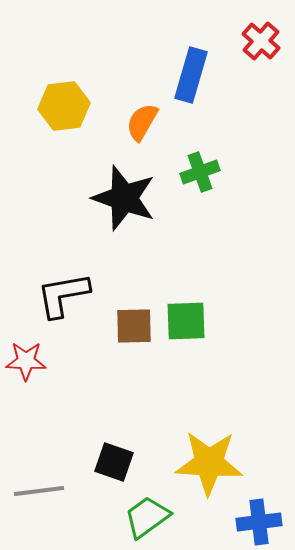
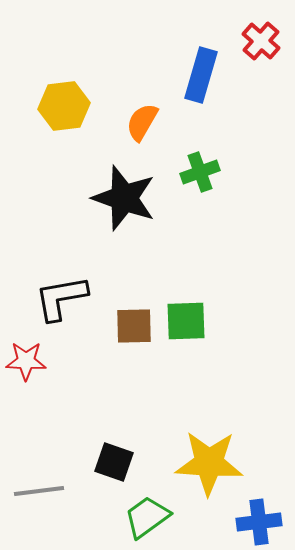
blue rectangle: moved 10 px right
black L-shape: moved 2 px left, 3 px down
